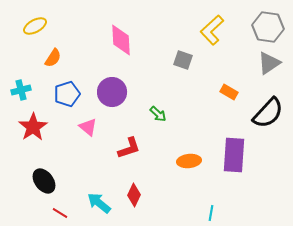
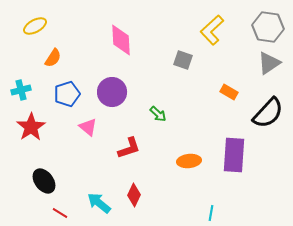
red star: moved 2 px left
